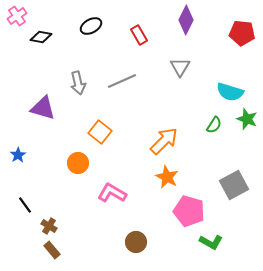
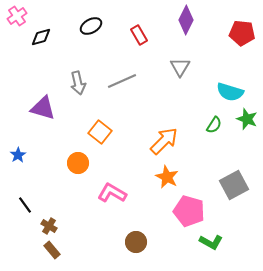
black diamond: rotated 25 degrees counterclockwise
